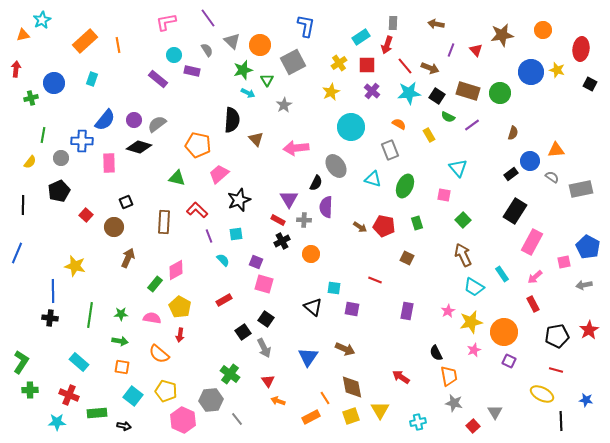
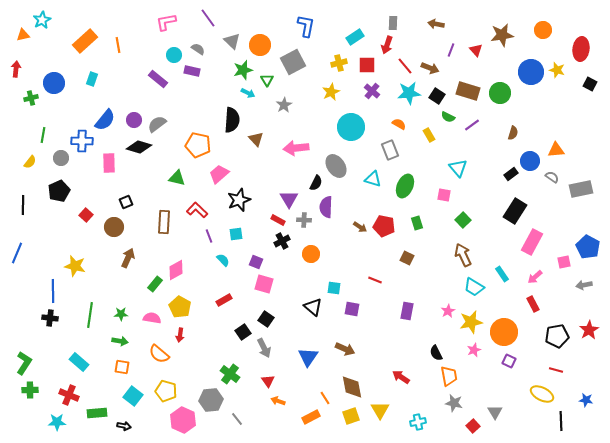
cyan rectangle at (361, 37): moved 6 px left
gray semicircle at (207, 50): moved 9 px left, 1 px up; rotated 24 degrees counterclockwise
yellow cross at (339, 63): rotated 21 degrees clockwise
green L-shape at (21, 362): moved 3 px right, 1 px down
